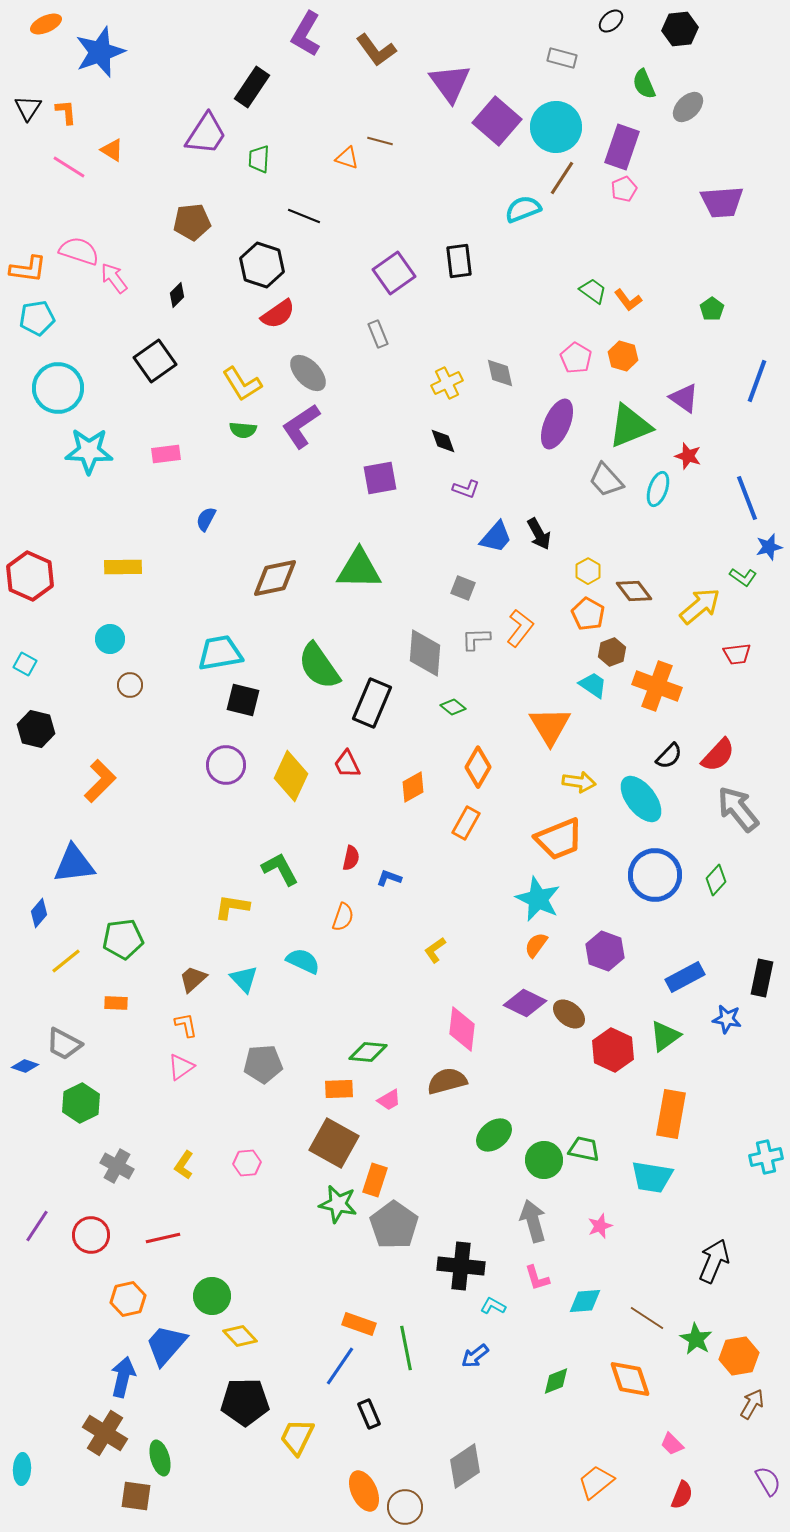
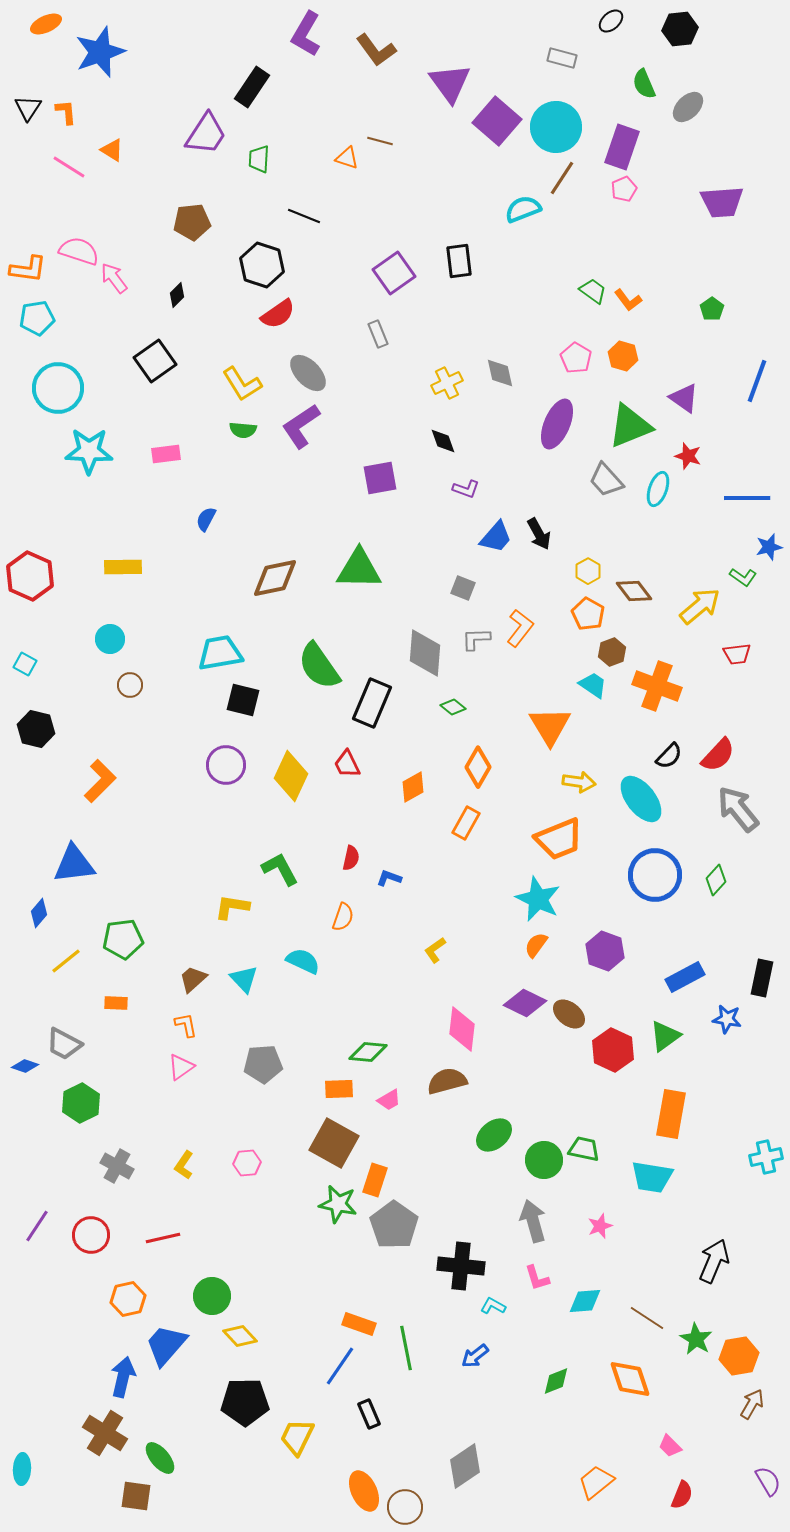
blue line at (747, 498): rotated 69 degrees counterclockwise
pink trapezoid at (672, 1444): moved 2 px left, 2 px down
green ellipse at (160, 1458): rotated 24 degrees counterclockwise
